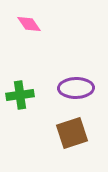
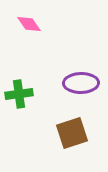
purple ellipse: moved 5 px right, 5 px up
green cross: moved 1 px left, 1 px up
